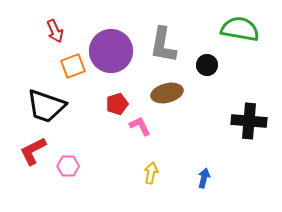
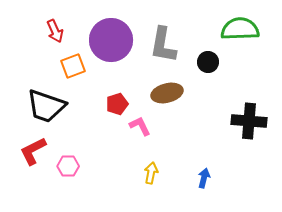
green semicircle: rotated 12 degrees counterclockwise
purple circle: moved 11 px up
black circle: moved 1 px right, 3 px up
